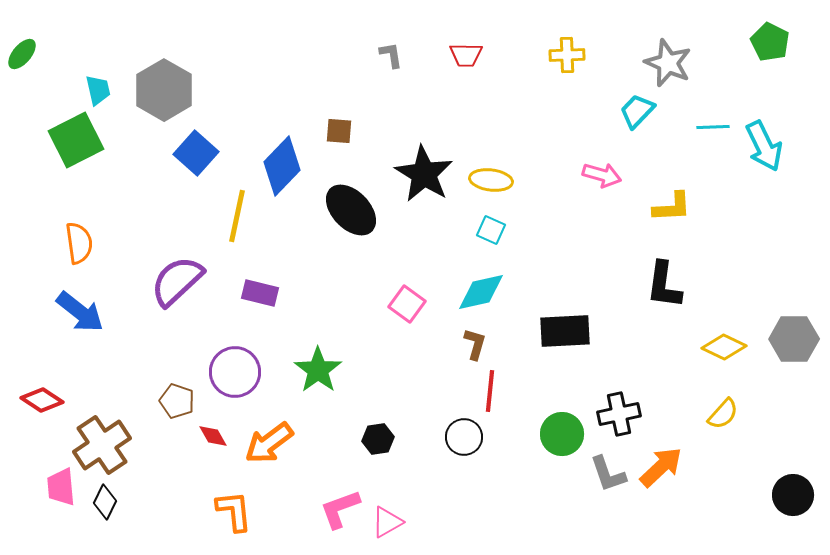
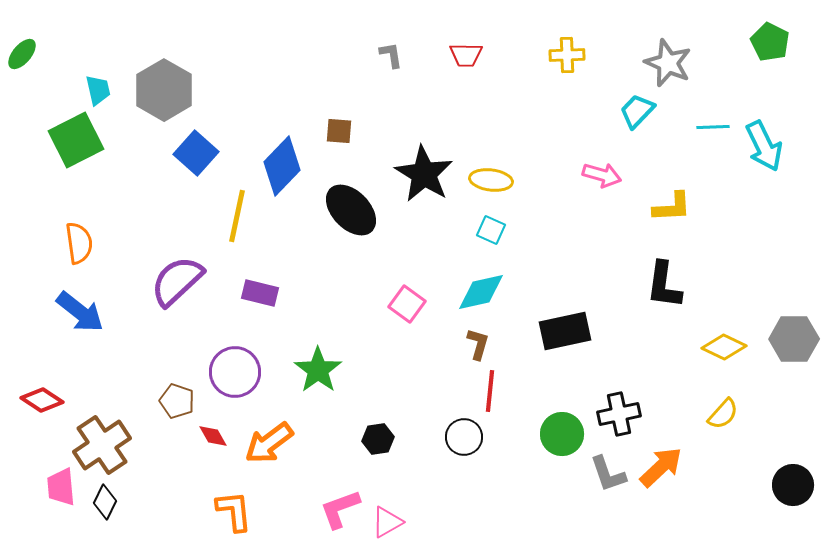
black rectangle at (565, 331): rotated 9 degrees counterclockwise
brown L-shape at (475, 344): moved 3 px right
black circle at (793, 495): moved 10 px up
